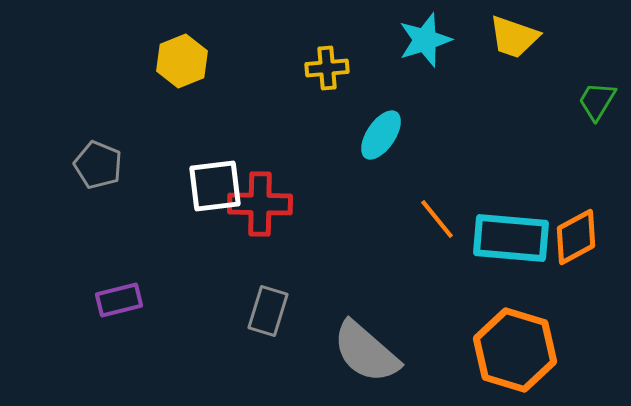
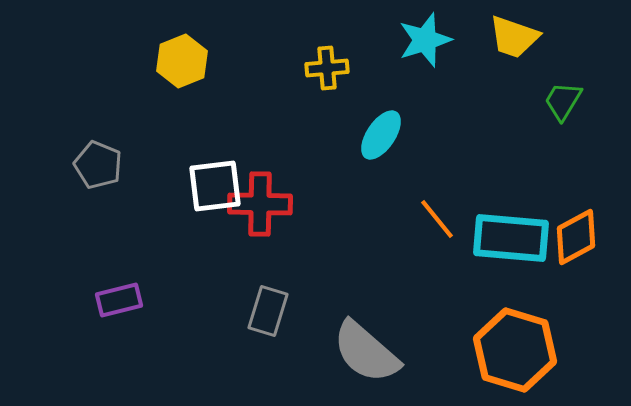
green trapezoid: moved 34 px left
